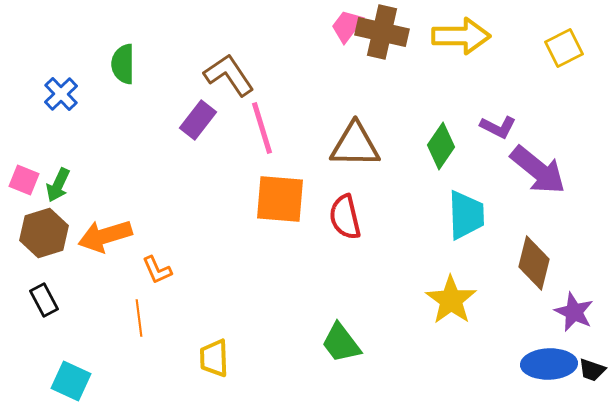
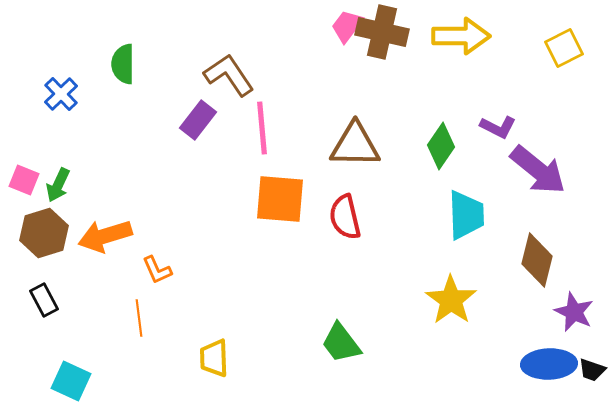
pink line: rotated 12 degrees clockwise
brown diamond: moved 3 px right, 3 px up
